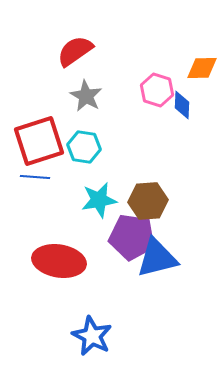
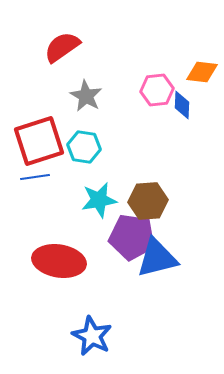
red semicircle: moved 13 px left, 4 px up
orange diamond: moved 4 px down; rotated 8 degrees clockwise
pink hexagon: rotated 24 degrees counterclockwise
blue line: rotated 12 degrees counterclockwise
